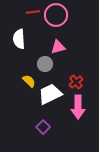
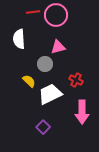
red cross: moved 2 px up; rotated 24 degrees counterclockwise
pink arrow: moved 4 px right, 5 px down
